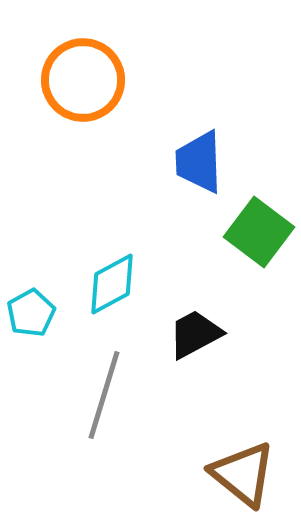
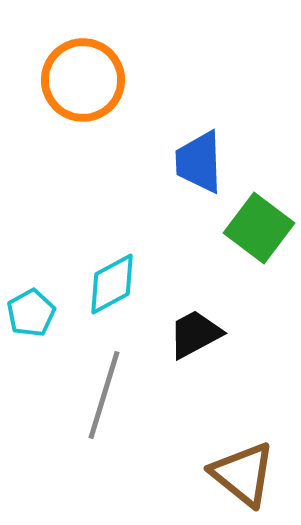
green square: moved 4 px up
